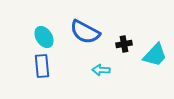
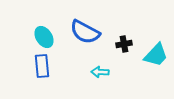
cyan trapezoid: moved 1 px right
cyan arrow: moved 1 px left, 2 px down
